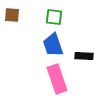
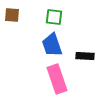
blue trapezoid: moved 1 px left
black rectangle: moved 1 px right
